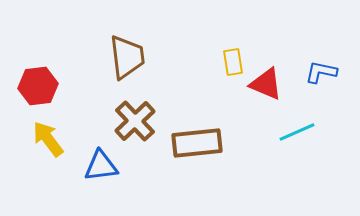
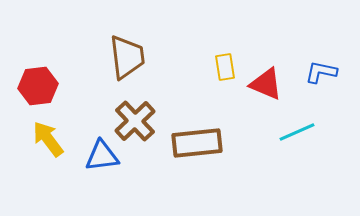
yellow rectangle: moved 8 px left, 5 px down
blue triangle: moved 1 px right, 10 px up
